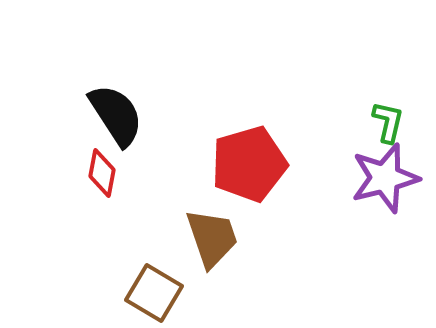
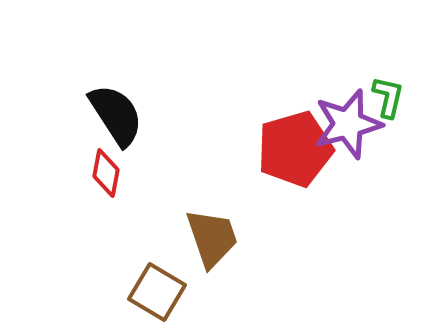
green L-shape: moved 25 px up
red pentagon: moved 46 px right, 15 px up
red diamond: moved 4 px right
purple star: moved 37 px left, 54 px up
brown square: moved 3 px right, 1 px up
